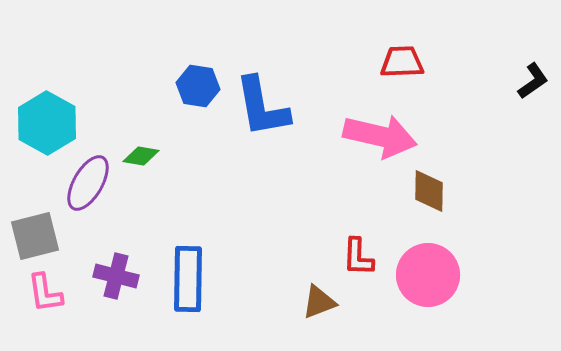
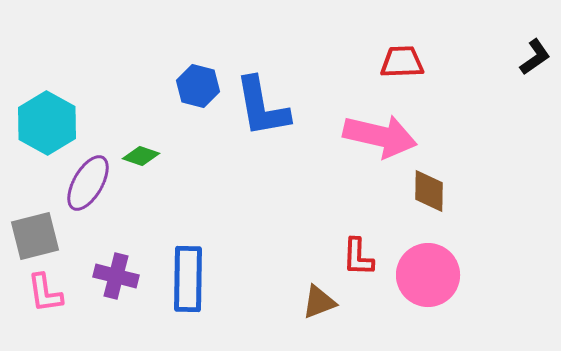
black L-shape: moved 2 px right, 24 px up
blue hexagon: rotated 6 degrees clockwise
green diamond: rotated 9 degrees clockwise
